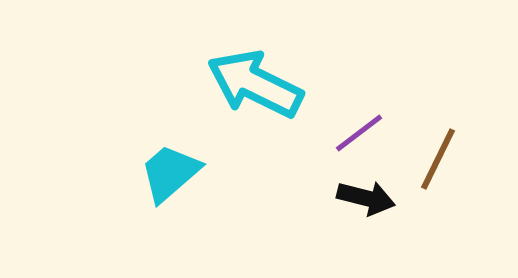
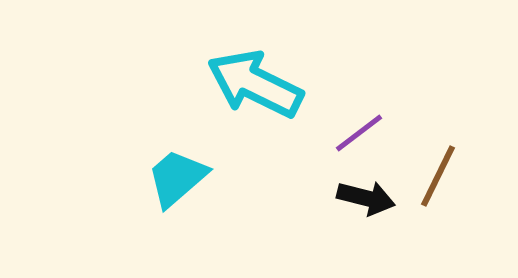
brown line: moved 17 px down
cyan trapezoid: moved 7 px right, 5 px down
